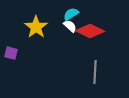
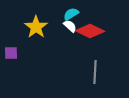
purple square: rotated 16 degrees counterclockwise
